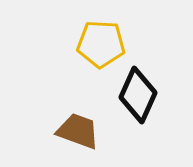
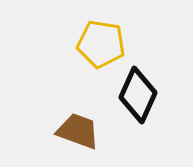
yellow pentagon: rotated 6 degrees clockwise
